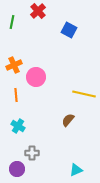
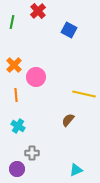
orange cross: rotated 21 degrees counterclockwise
